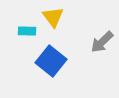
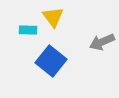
cyan rectangle: moved 1 px right, 1 px up
gray arrow: rotated 20 degrees clockwise
